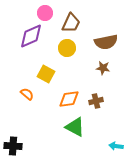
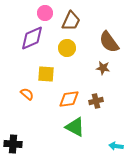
brown trapezoid: moved 2 px up
purple diamond: moved 1 px right, 2 px down
brown semicircle: moved 3 px right; rotated 65 degrees clockwise
yellow square: rotated 24 degrees counterclockwise
black cross: moved 2 px up
